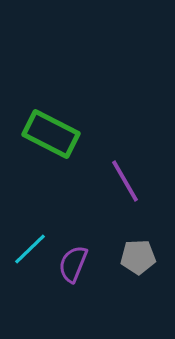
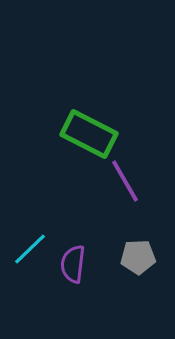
green rectangle: moved 38 px right
purple semicircle: rotated 15 degrees counterclockwise
